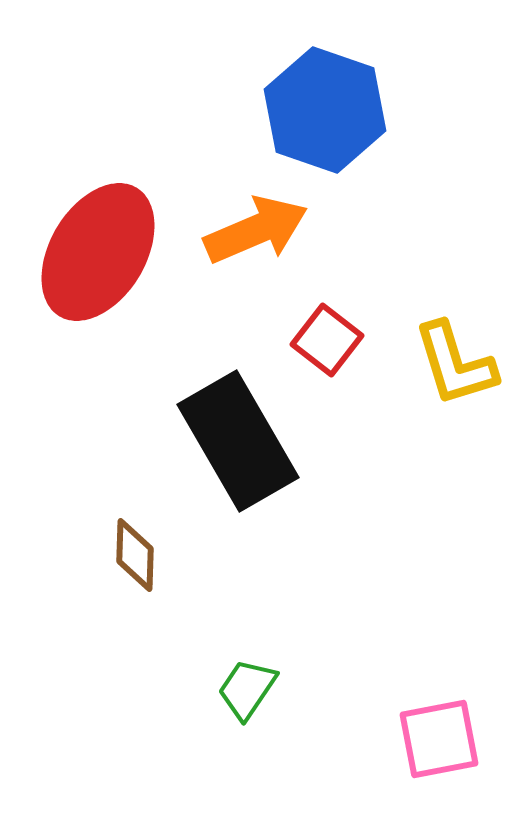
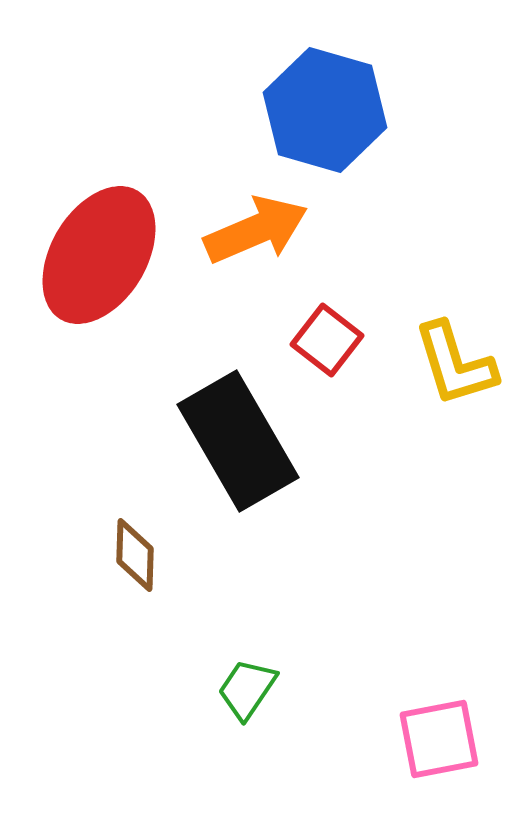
blue hexagon: rotated 3 degrees counterclockwise
red ellipse: moved 1 px right, 3 px down
